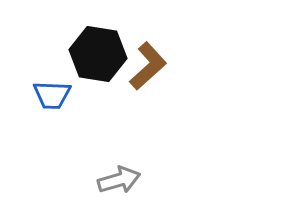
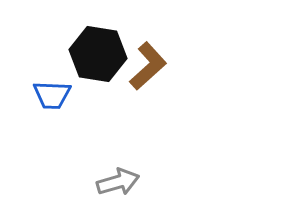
gray arrow: moved 1 px left, 2 px down
